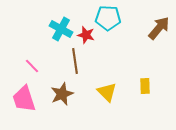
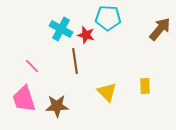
brown arrow: moved 1 px right, 1 px down
brown star: moved 5 px left, 12 px down; rotated 20 degrees clockwise
